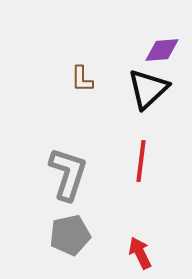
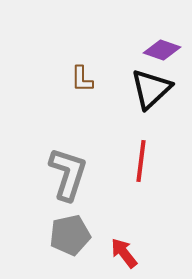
purple diamond: rotated 24 degrees clockwise
black triangle: moved 3 px right
red arrow: moved 16 px left; rotated 12 degrees counterclockwise
